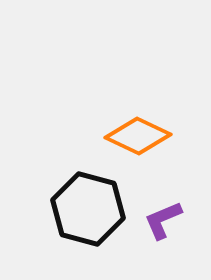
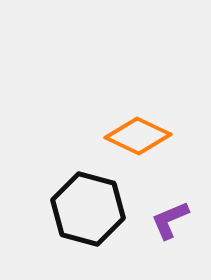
purple L-shape: moved 7 px right
